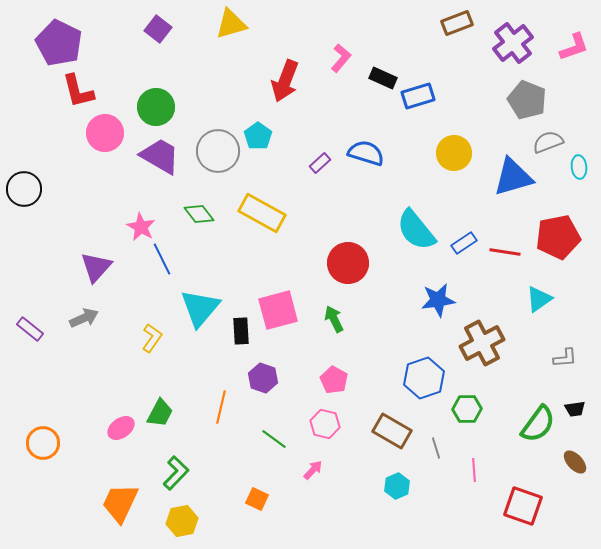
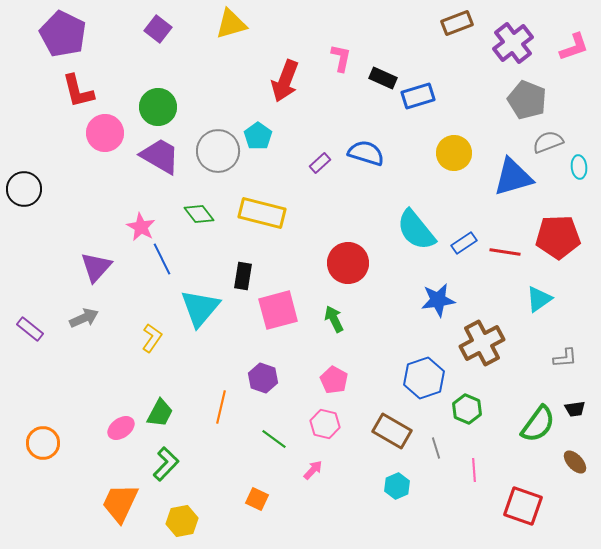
purple pentagon at (59, 43): moved 4 px right, 9 px up
pink L-shape at (341, 58): rotated 28 degrees counterclockwise
green circle at (156, 107): moved 2 px right
yellow rectangle at (262, 213): rotated 15 degrees counterclockwise
red pentagon at (558, 237): rotated 9 degrees clockwise
black rectangle at (241, 331): moved 2 px right, 55 px up; rotated 12 degrees clockwise
green hexagon at (467, 409): rotated 24 degrees clockwise
green L-shape at (176, 473): moved 10 px left, 9 px up
